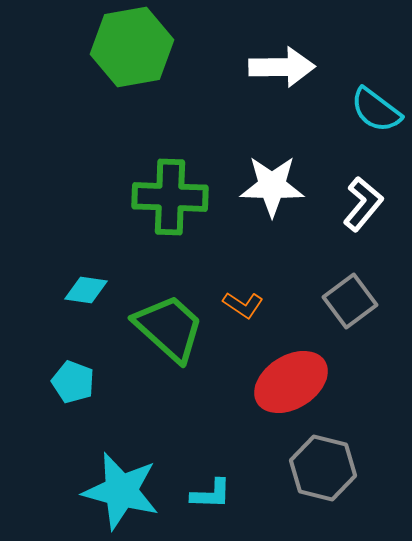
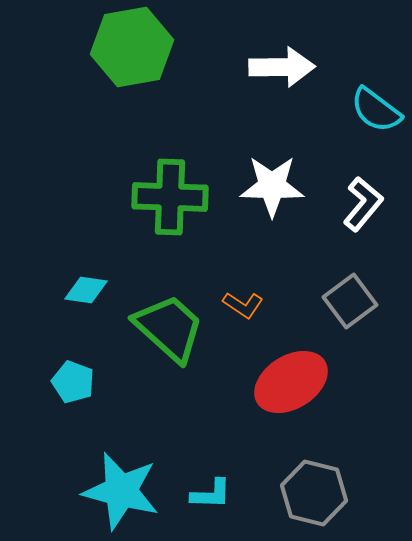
gray hexagon: moved 9 px left, 25 px down
